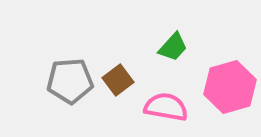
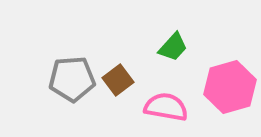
gray pentagon: moved 2 px right, 2 px up
